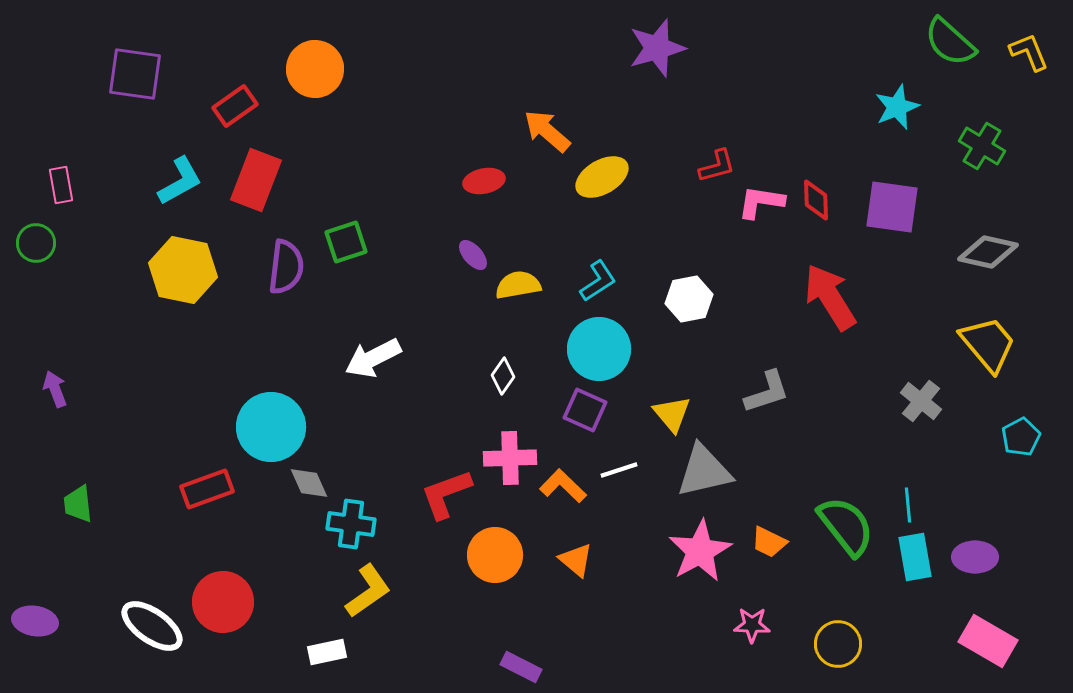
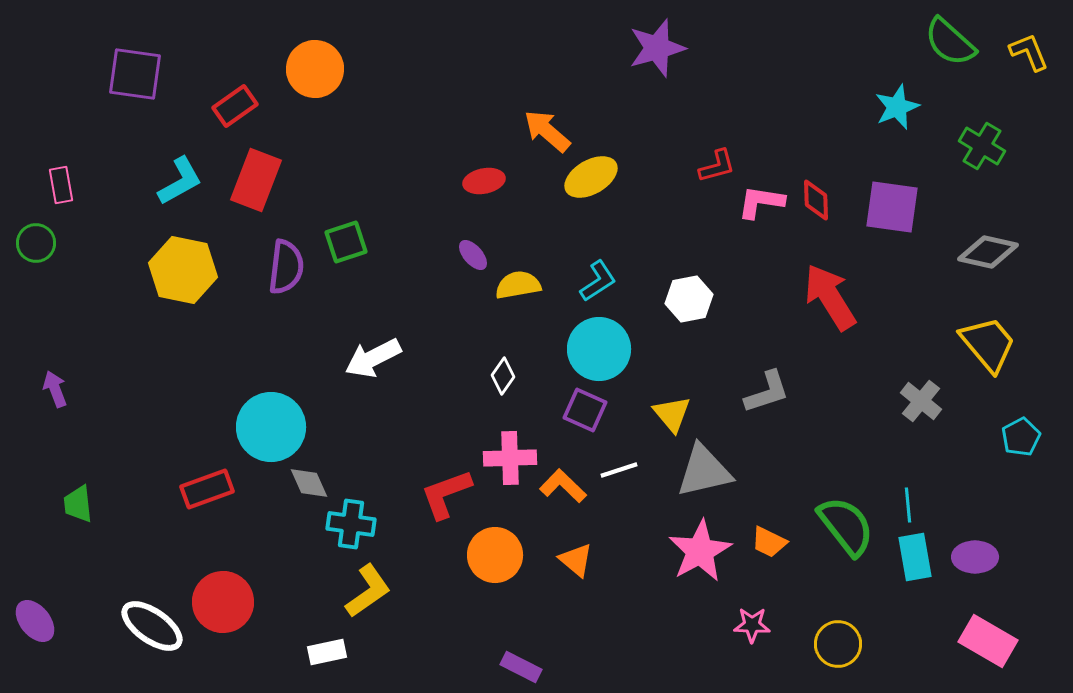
yellow ellipse at (602, 177): moved 11 px left
purple ellipse at (35, 621): rotated 42 degrees clockwise
